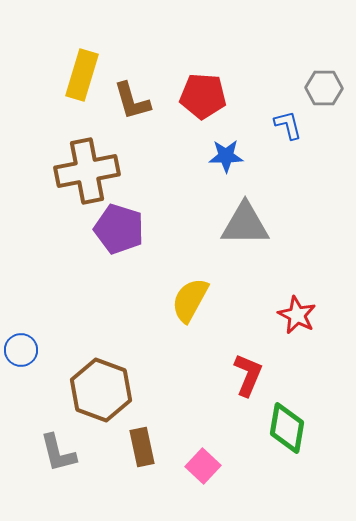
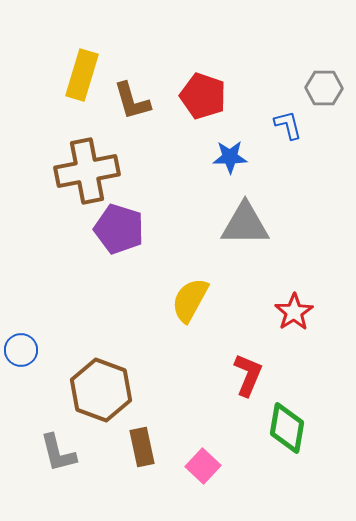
red pentagon: rotated 15 degrees clockwise
blue star: moved 4 px right, 1 px down
red star: moved 3 px left, 3 px up; rotated 12 degrees clockwise
